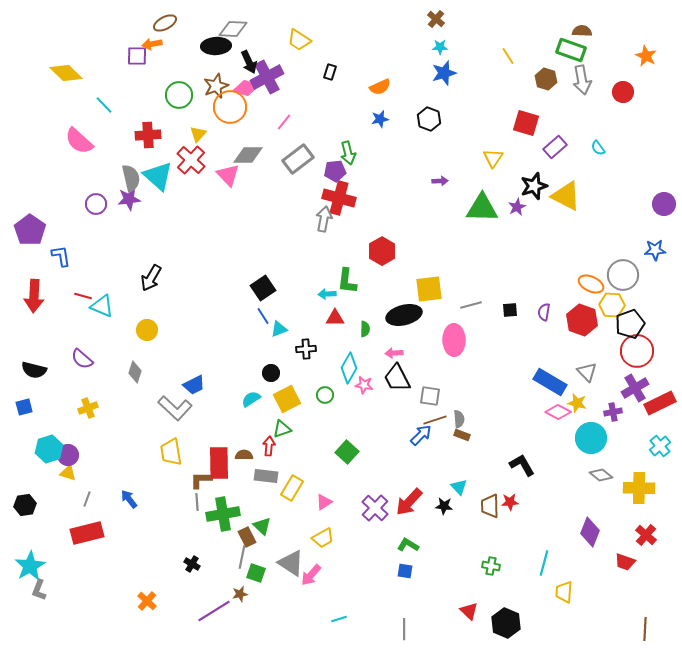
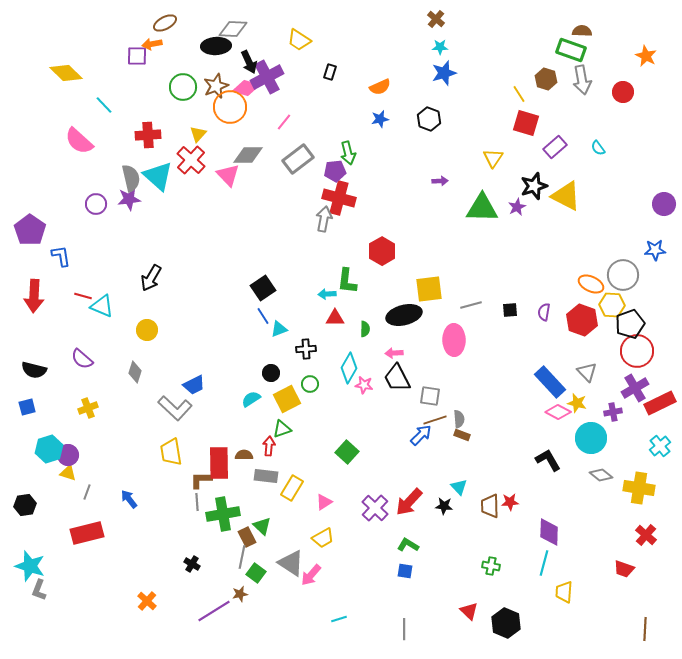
yellow line at (508, 56): moved 11 px right, 38 px down
green circle at (179, 95): moved 4 px right, 8 px up
blue rectangle at (550, 382): rotated 16 degrees clockwise
green circle at (325, 395): moved 15 px left, 11 px up
blue square at (24, 407): moved 3 px right
black L-shape at (522, 465): moved 26 px right, 5 px up
yellow cross at (639, 488): rotated 8 degrees clockwise
gray line at (87, 499): moved 7 px up
purple diamond at (590, 532): moved 41 px left; rotated 20 degrees counterclockwise
red trapezoid at (625, 562): moved 1 px left, 7 px down
cyan star at (30, 566): rotated 24 degrees counterclockwise
green square at (256, 573): rotated 18 degrees clockwise
